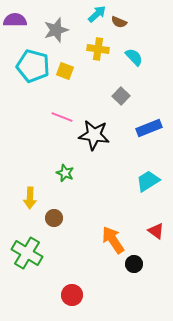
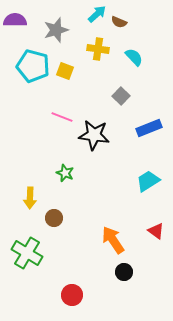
black circle: moved 10 px left, 8 px down
